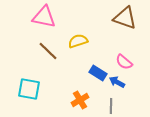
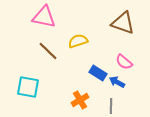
brown triangle: moved 2 px left, 5 px down
cyan square: moved 1 px left, 2 px up
